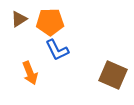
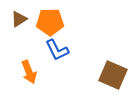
orange arrow: moved 1 px left, 1 px up
